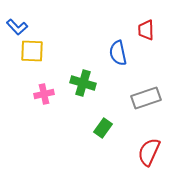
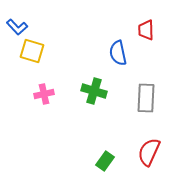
yellow square: rotated 15 degrees clockwise
green cross: moved 11 px right, 8 px down
gray rectangle: rotated 68 degrees counterclockwise
green rectangle: moved 2 px right, 33 px down
